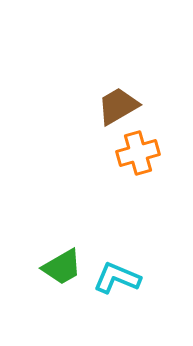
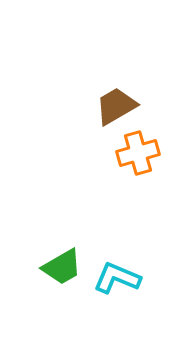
brown trapezoid: moved 2 px left
